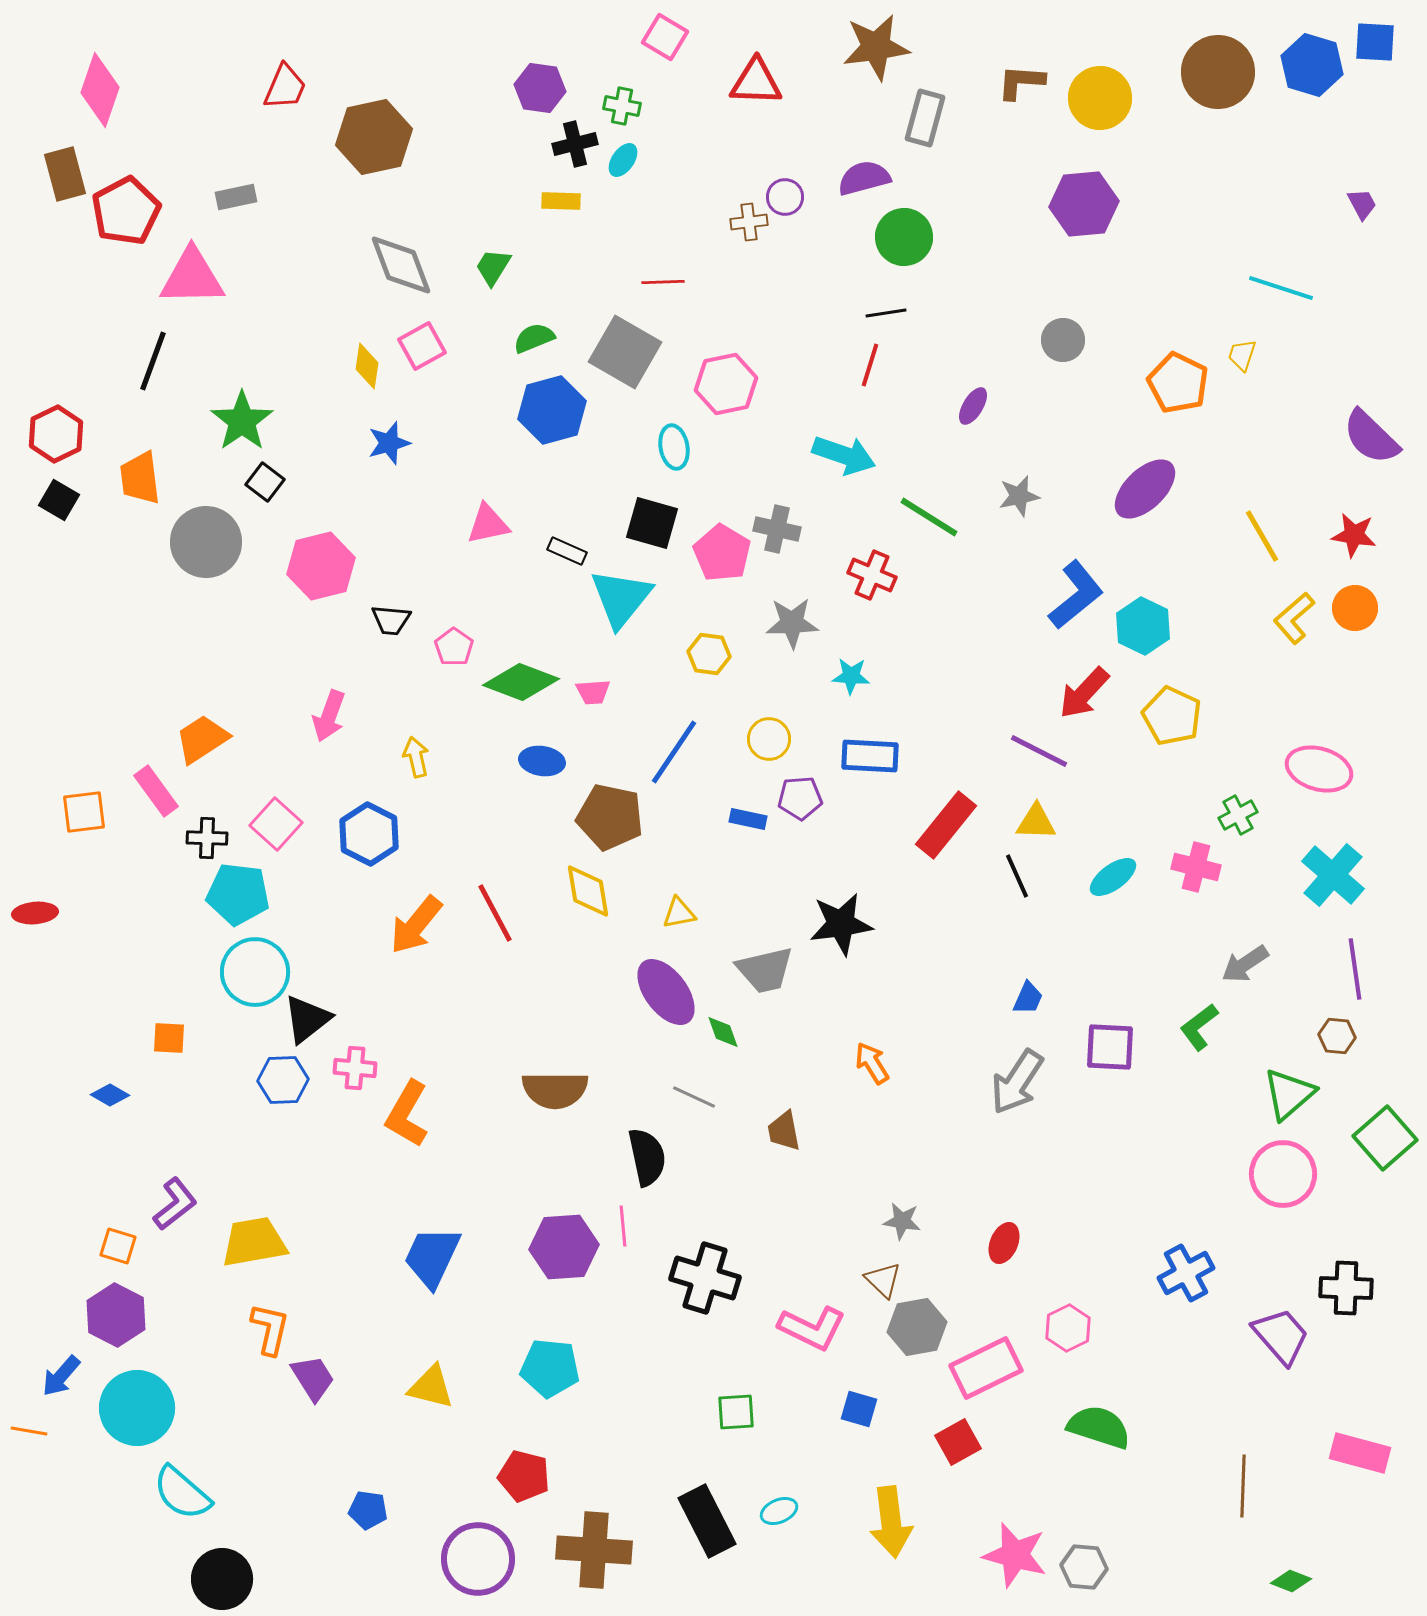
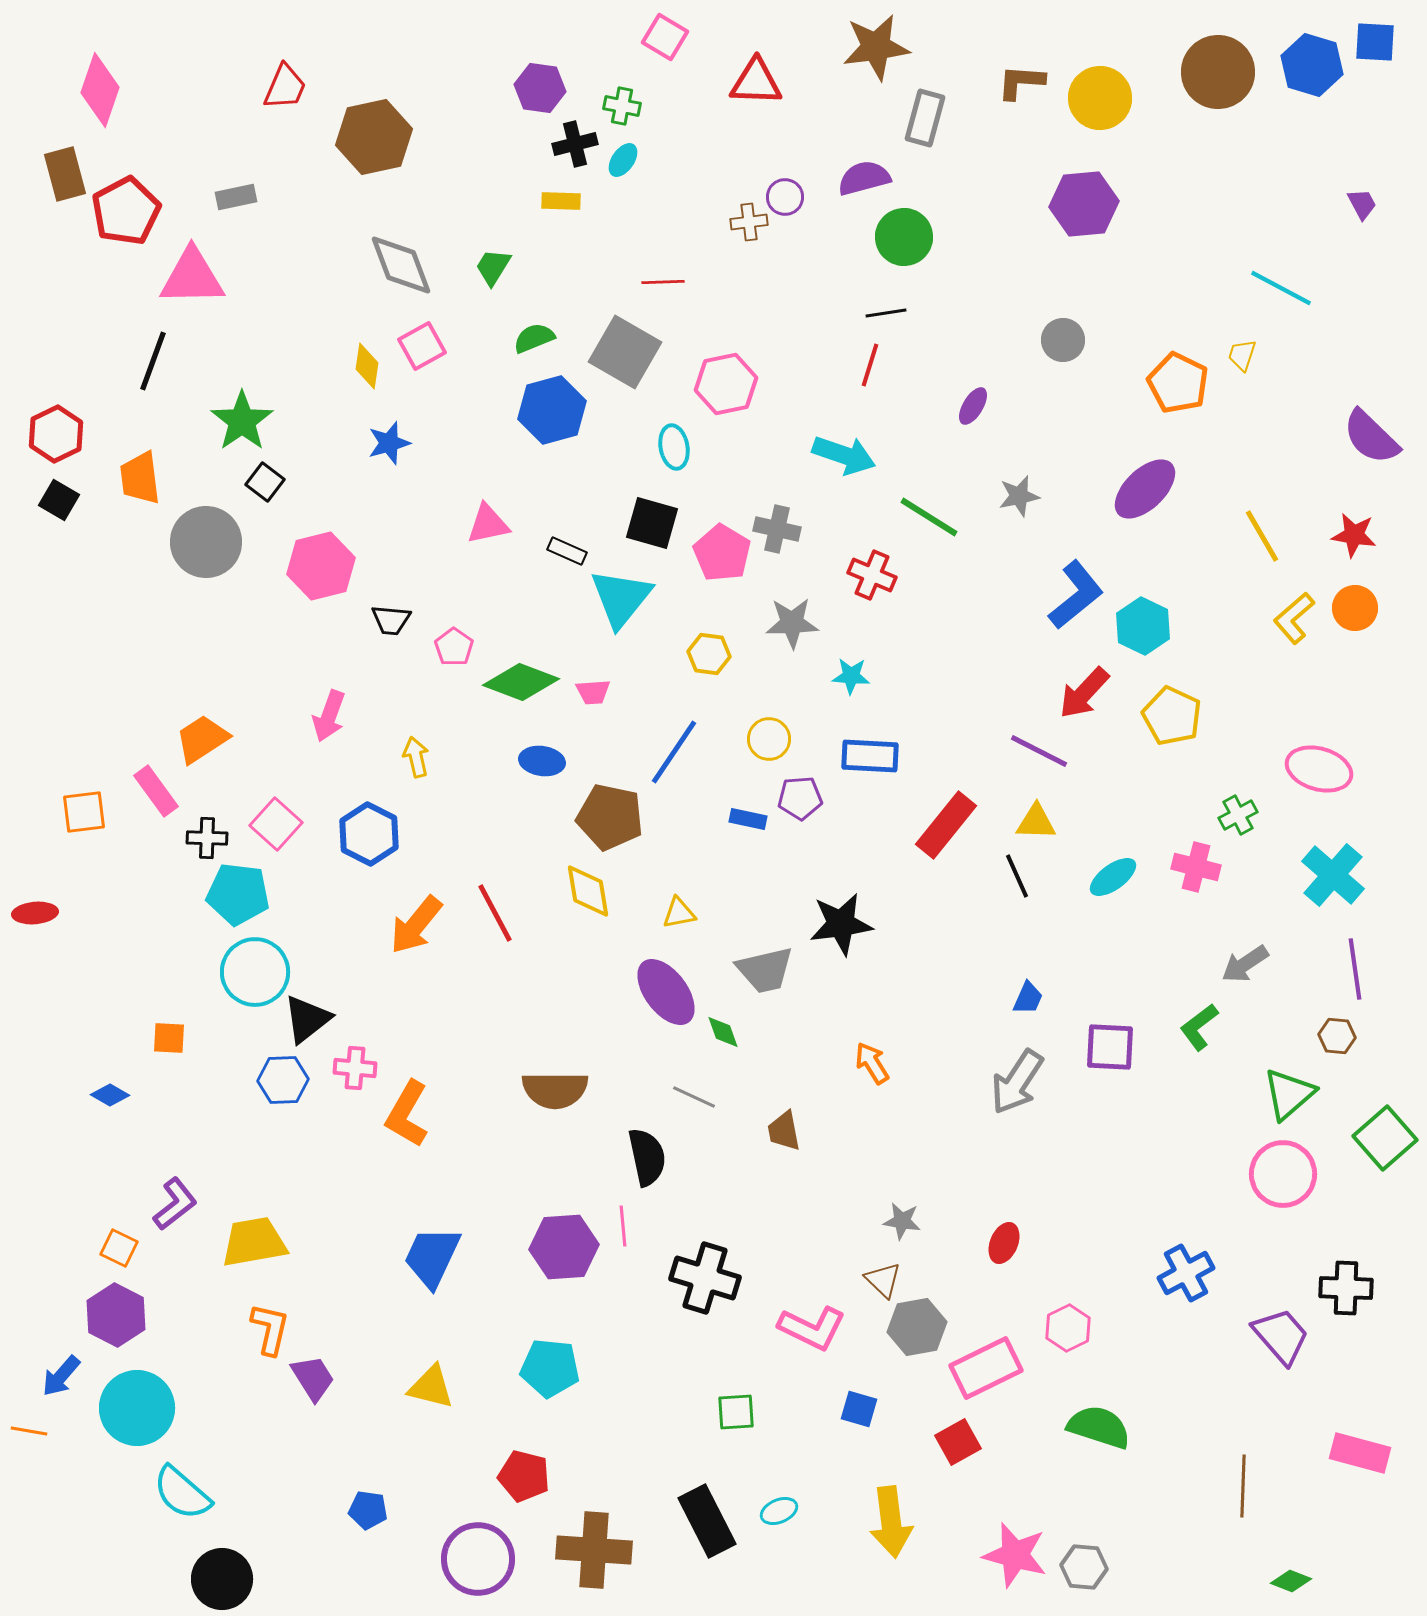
cyan line at (1281, 288): rotated 10 degrees clockwise
orange square at (118, 1246): moved 1 px right, 2 px down; rotated 9 degrees clockwise
